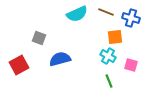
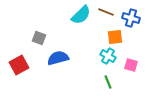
cyan semicircle: moved 4 px right, 1 px down; rotated 20 degrees counterclockwise
blue semicircle: moved 2 px left, 1 px up
green line: moved 1 px left, 1 px down
